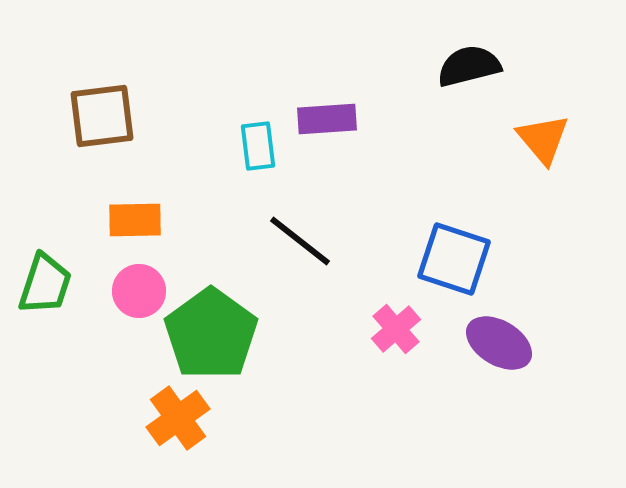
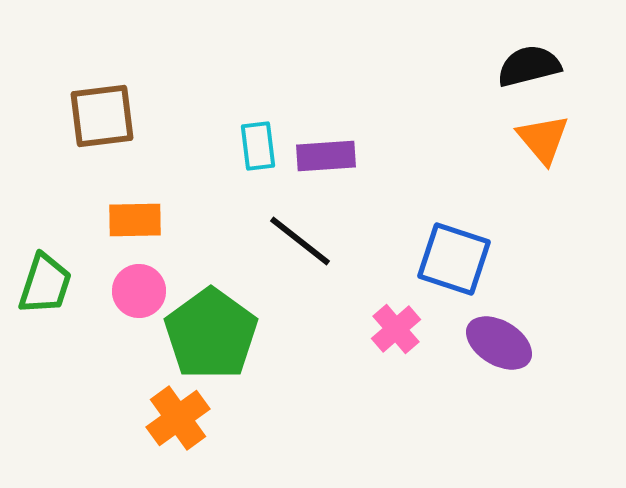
black semicircle: moved 60 px right
purple rectangle: moved 1 px left, 37 px down
